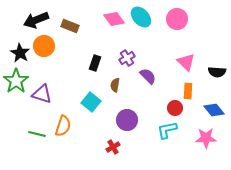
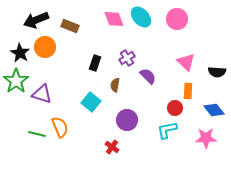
pink diamond: rotated 15 degrees clockwise
orange circle: moved 1 px right, 1 px down
orange semicircle: moved 3 px left, 1 px down; rotated 40 degrees counterclockwise
red cross: moved 1 px left; rotated 24 degrees counterclockwise
